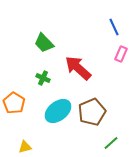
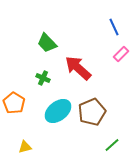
green trapezoid: moved 3 px right
pink rectangle: rotated 21 degrees clockwise
green line: moved 1 px right, 2 px down
